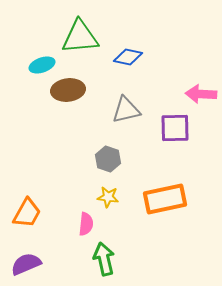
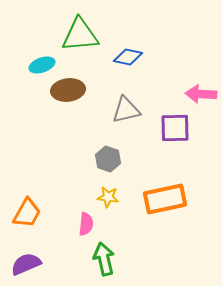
green triangle: moved 2 px up
